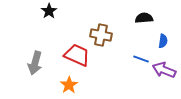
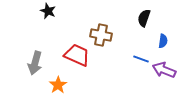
black star: moved 1 px left; rotated 14 degrees counterclockwise
black semicircle: rotated 66 degrees counterclockwise
orange star: moved 11 px left
